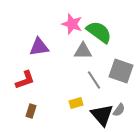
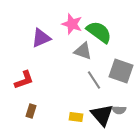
purple triangle: moved 2 px right, 9 px up; rotated 15 degrees counterclockwise
gray triangle: rotated 18 degrees clockwise
red L-shape: moved 1 px left
yellow rectangle: moved 14 px down; rotated 24 degrees clockwise
gray semicircle: rotated 56 degrees clockwise
